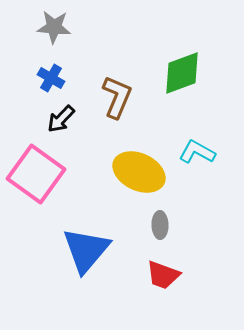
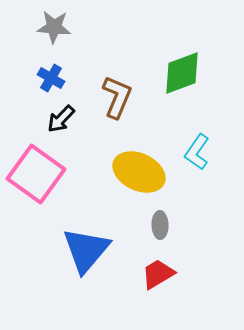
cyan L-shape: rotated 84 degrees counterclockwise
red trapezoid: moved 5 px left, 1 px up; rotated 129 degrees clockwise
